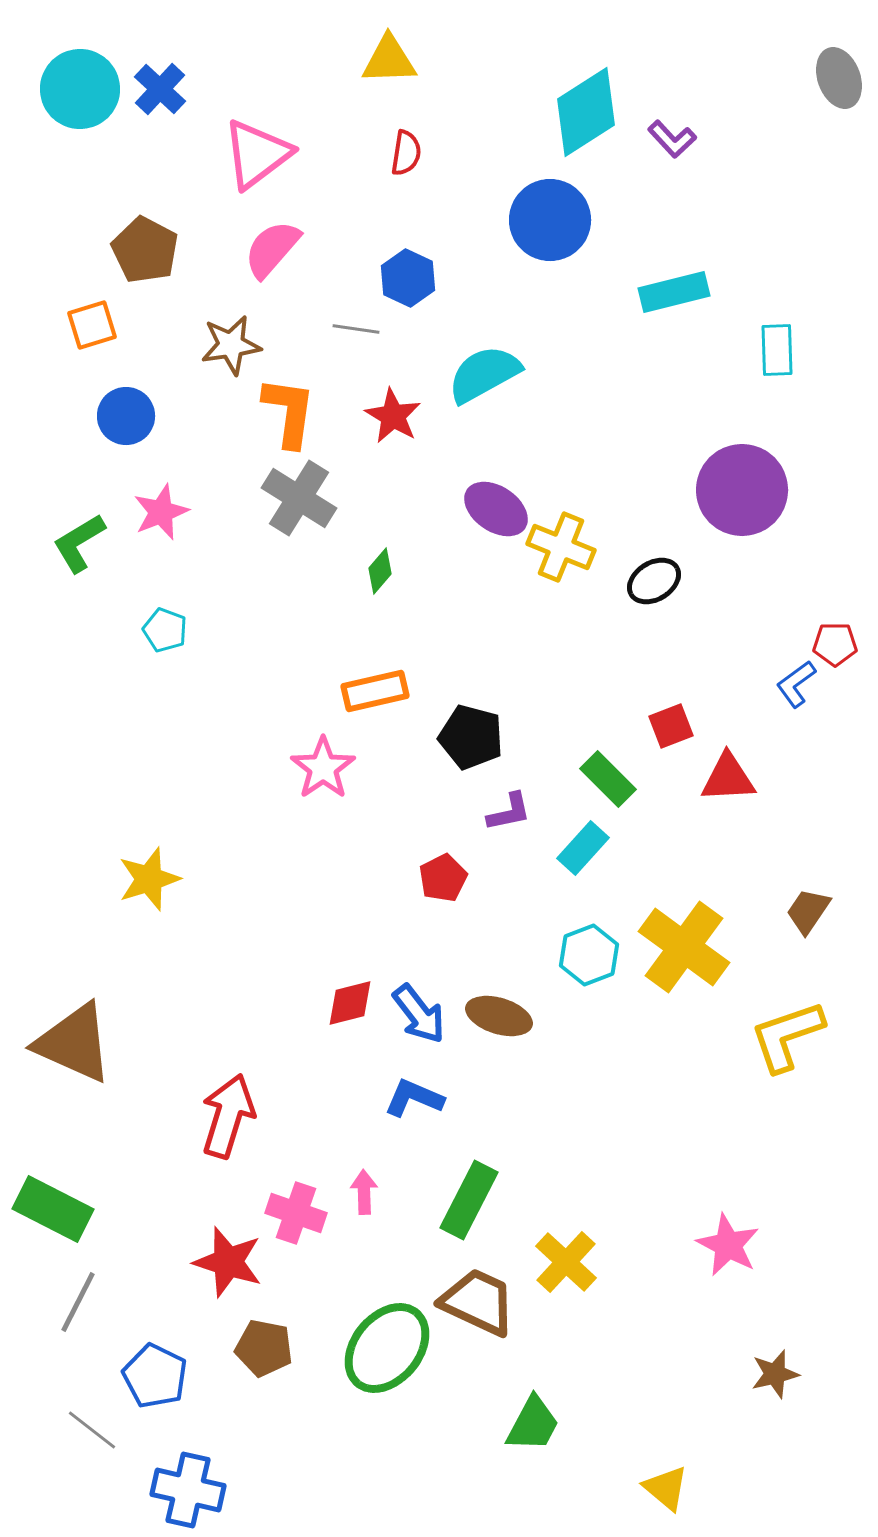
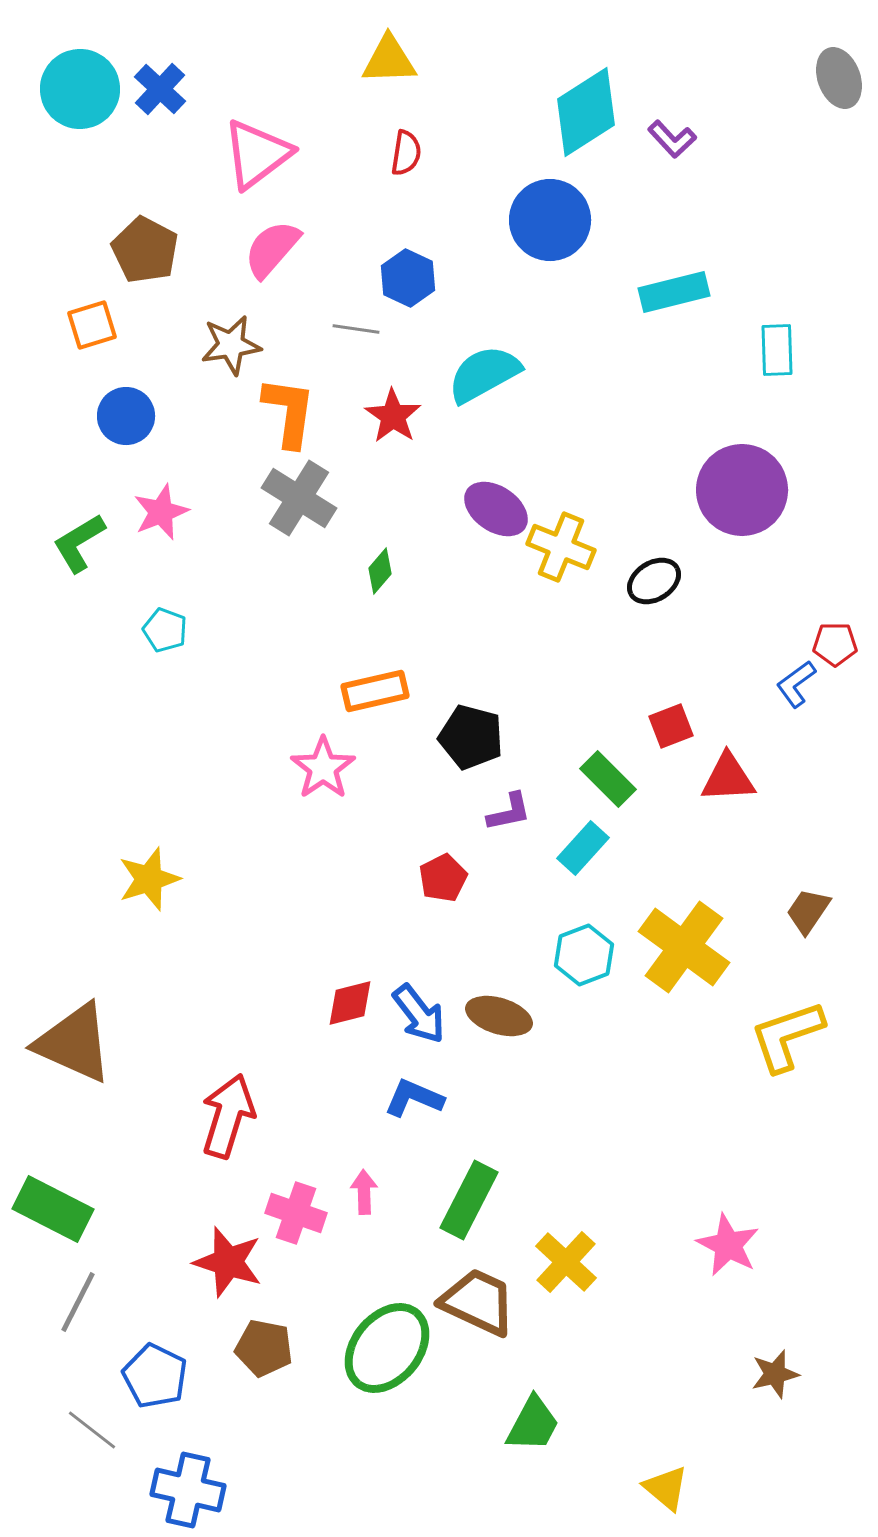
red star at (393, 416): rotated 4 degrees clockwise
cyan hexagon at (589, 955): moved 5 px left
